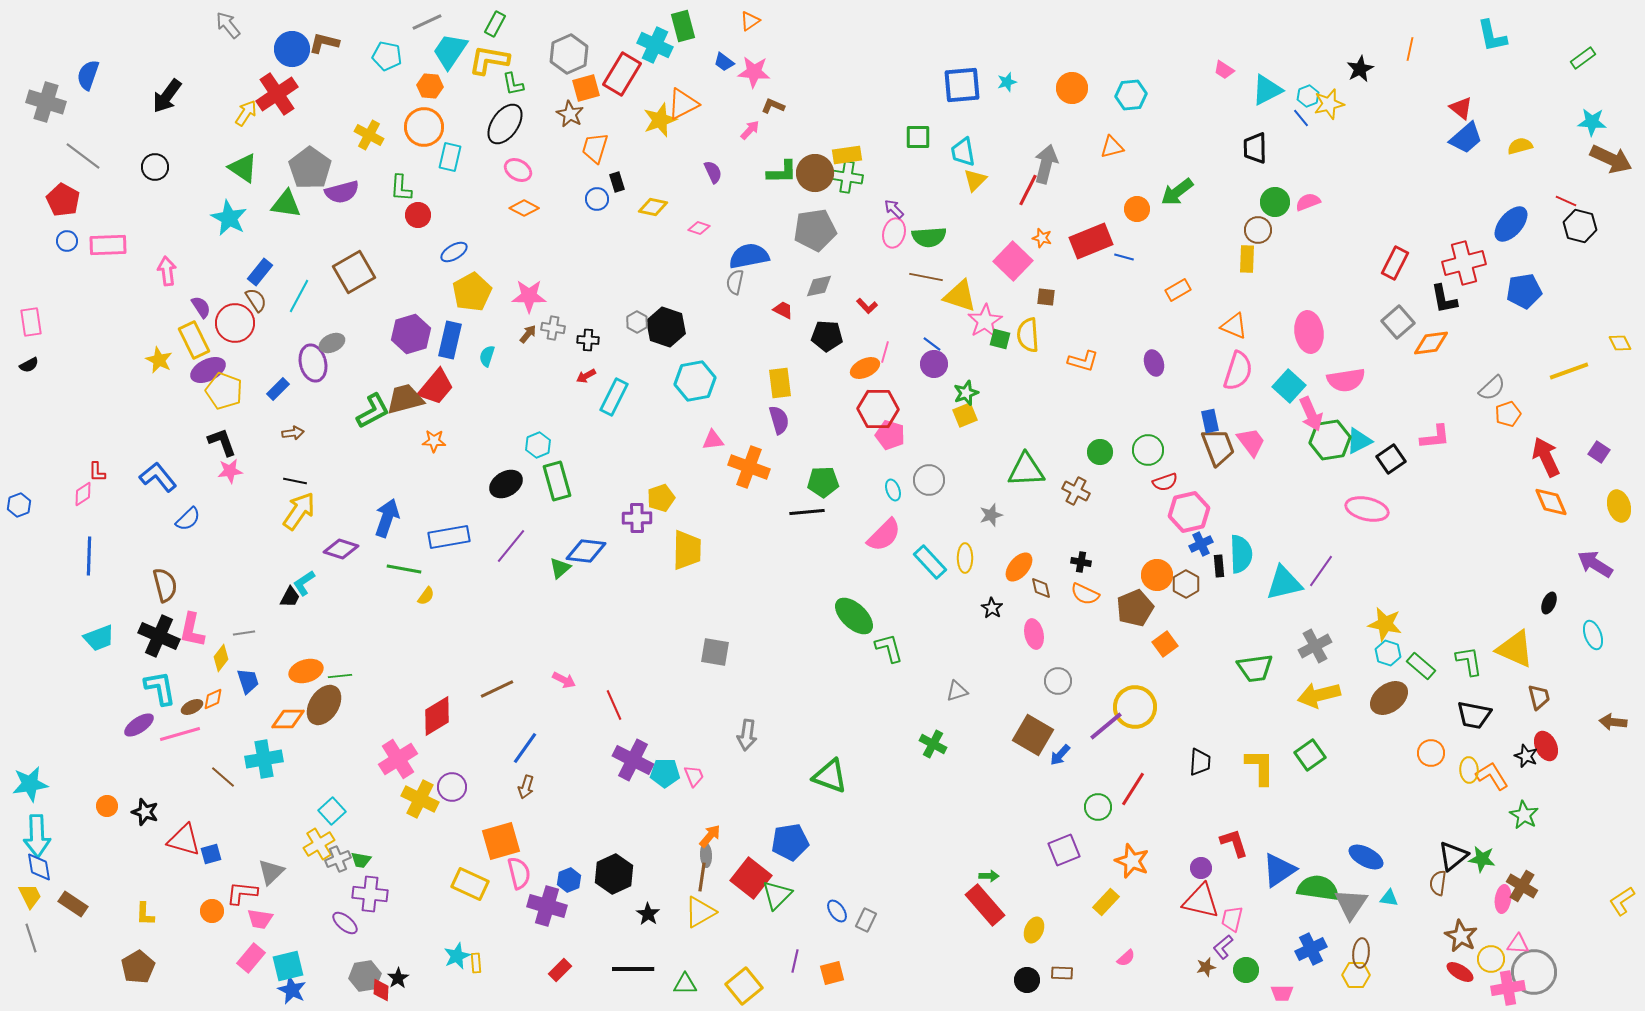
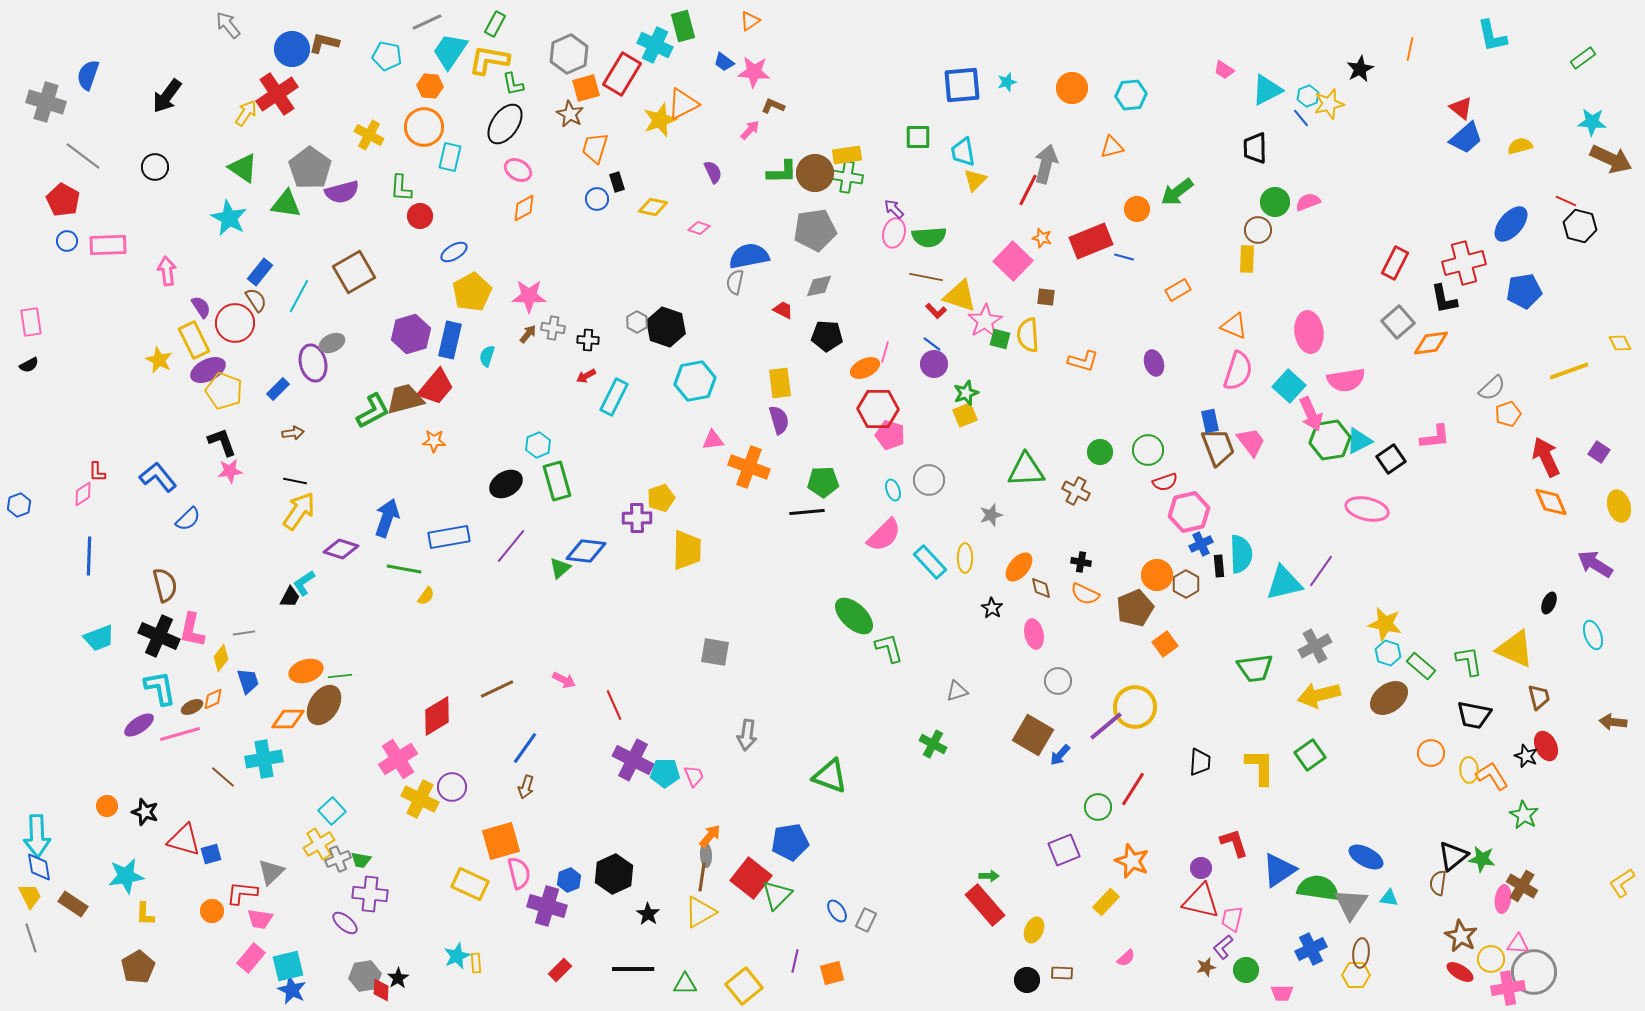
orange diamond at (524, 208): rotated 56 degrees counterclockwise
red circle at (418, 215): moved 2 px right, 1 px down
red L-shape at (867, 306): moved 69 px right, 5 px down
cyan star at (30, 784): moved 96 px right, 92 px down
yellow L-shape at (1622, 901): moved 18 px up
